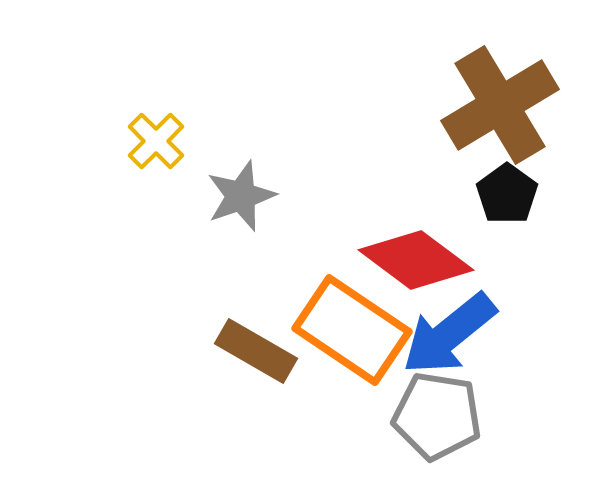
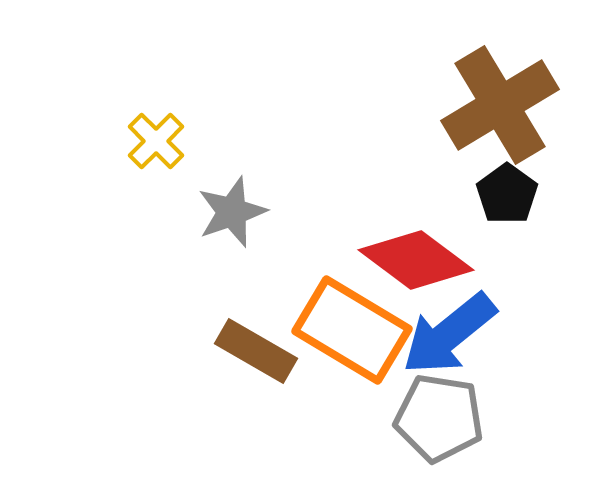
gray star: moved 9 px left, 16 px down
orange rectangle: rotated 3 degrees counterclockwise
gray pentagon: moved 2 px right, 2 px down
